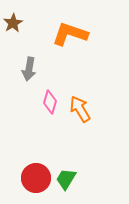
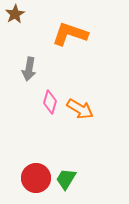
brown star: moved 2 px right, 9 px up
orange arrow: rotated 152 degrees clockwise
